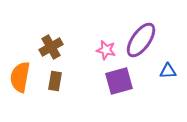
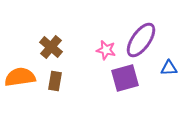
brown cross: rotated 20 degrees counterclockwise
blue triangle: moved 1 px right, 3 px up
orange semicircle: rotated 72 degrees clockwise
purple square: moved 6 px right, 3 px up
